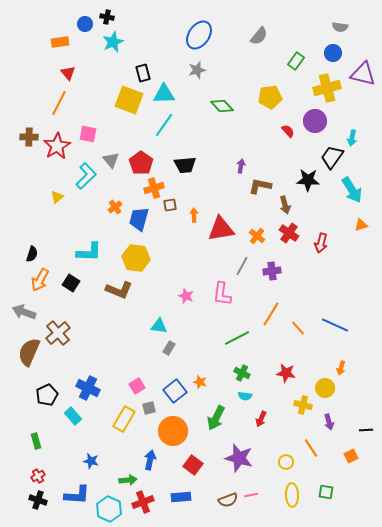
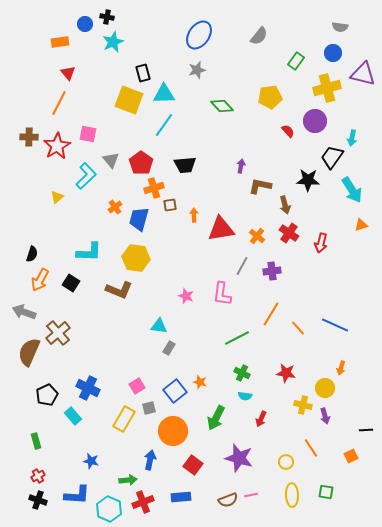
purple arrow at (329, 422): moved 4 px left, 6 px up
